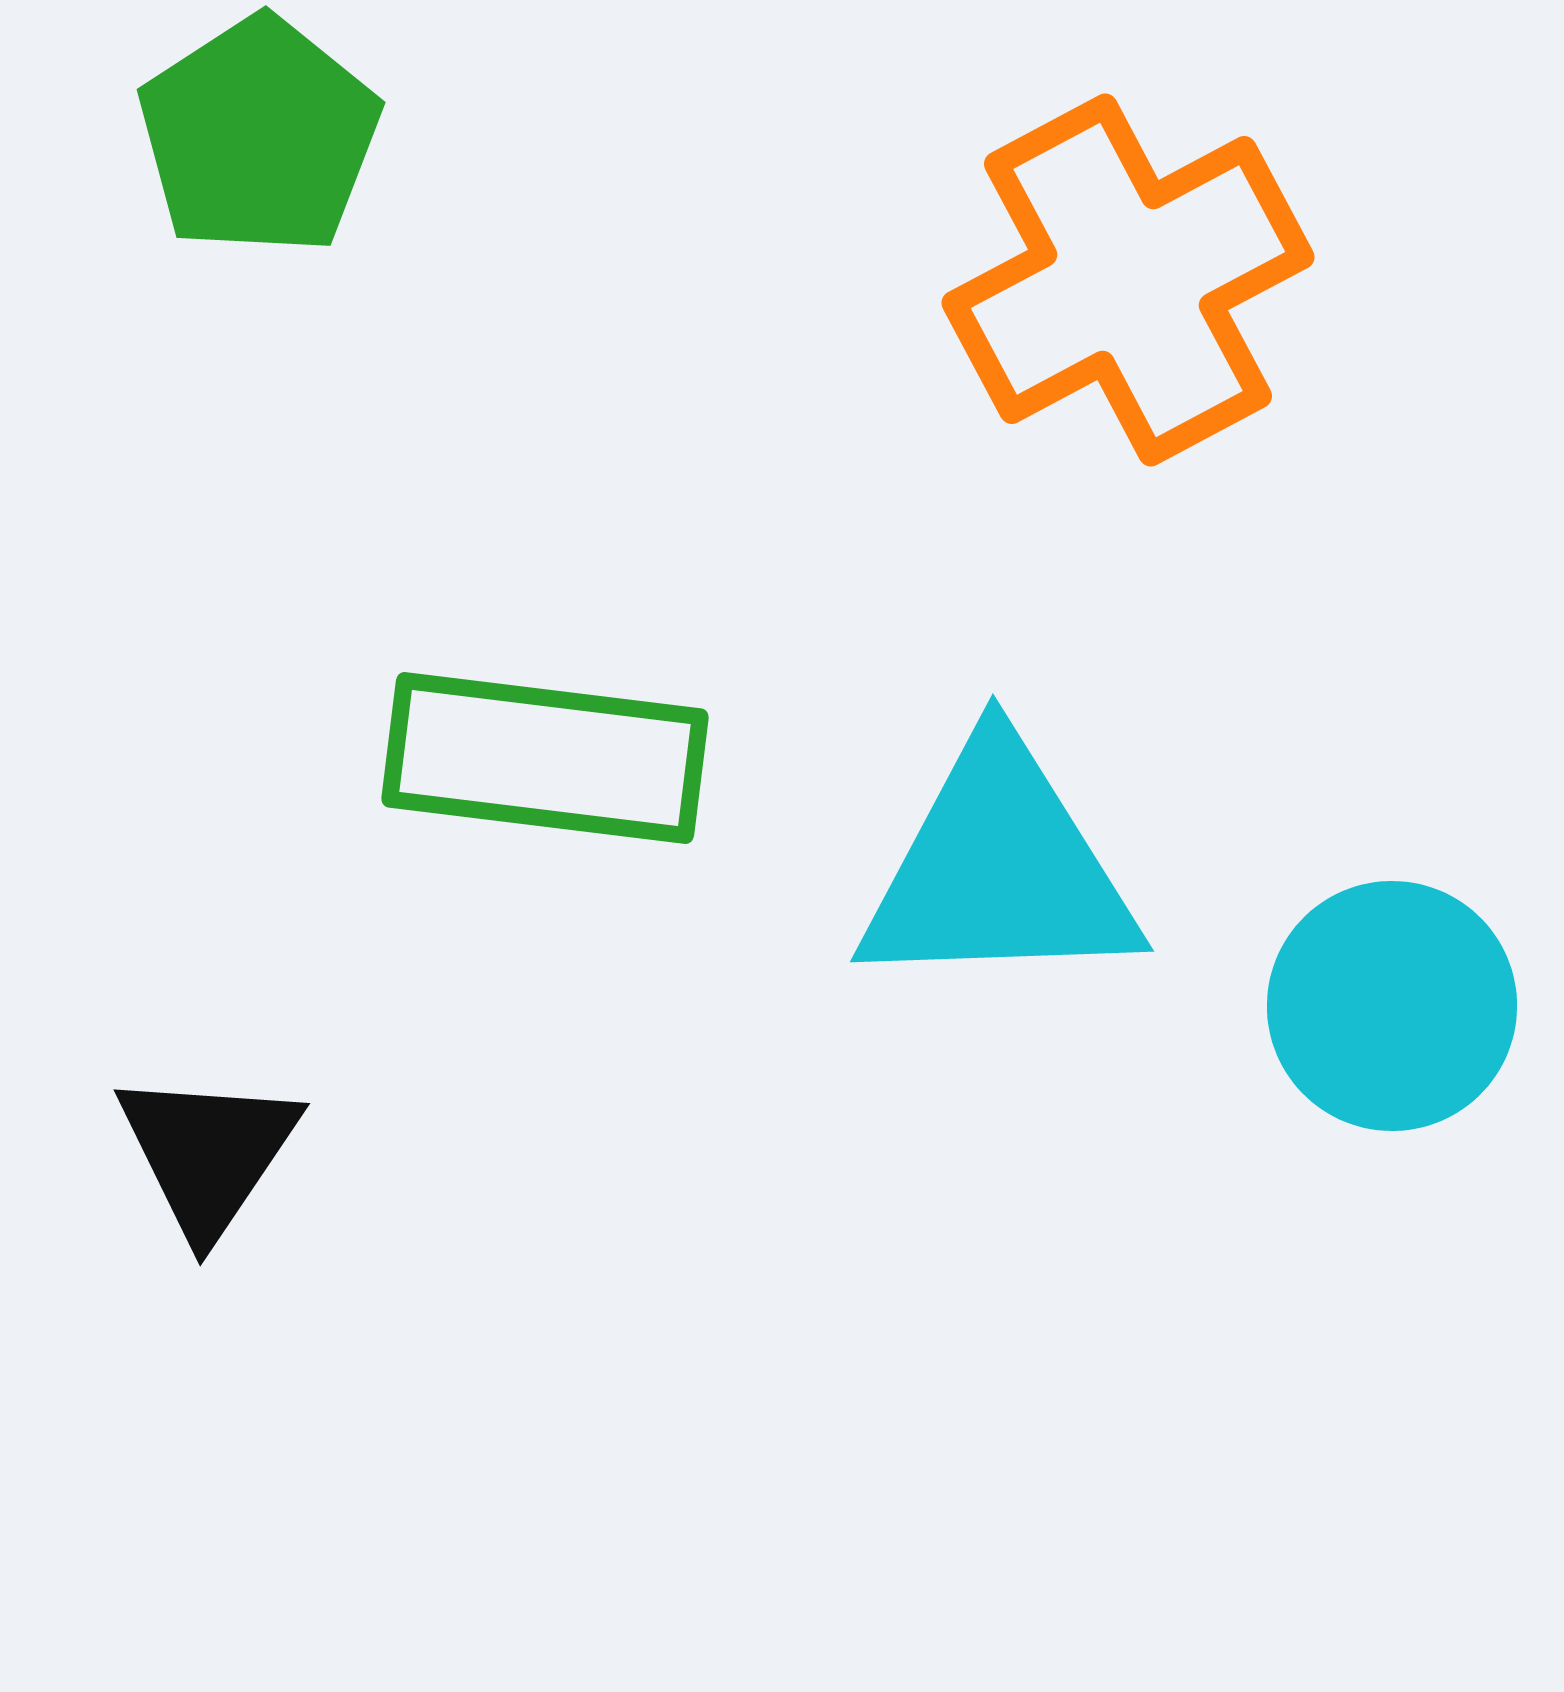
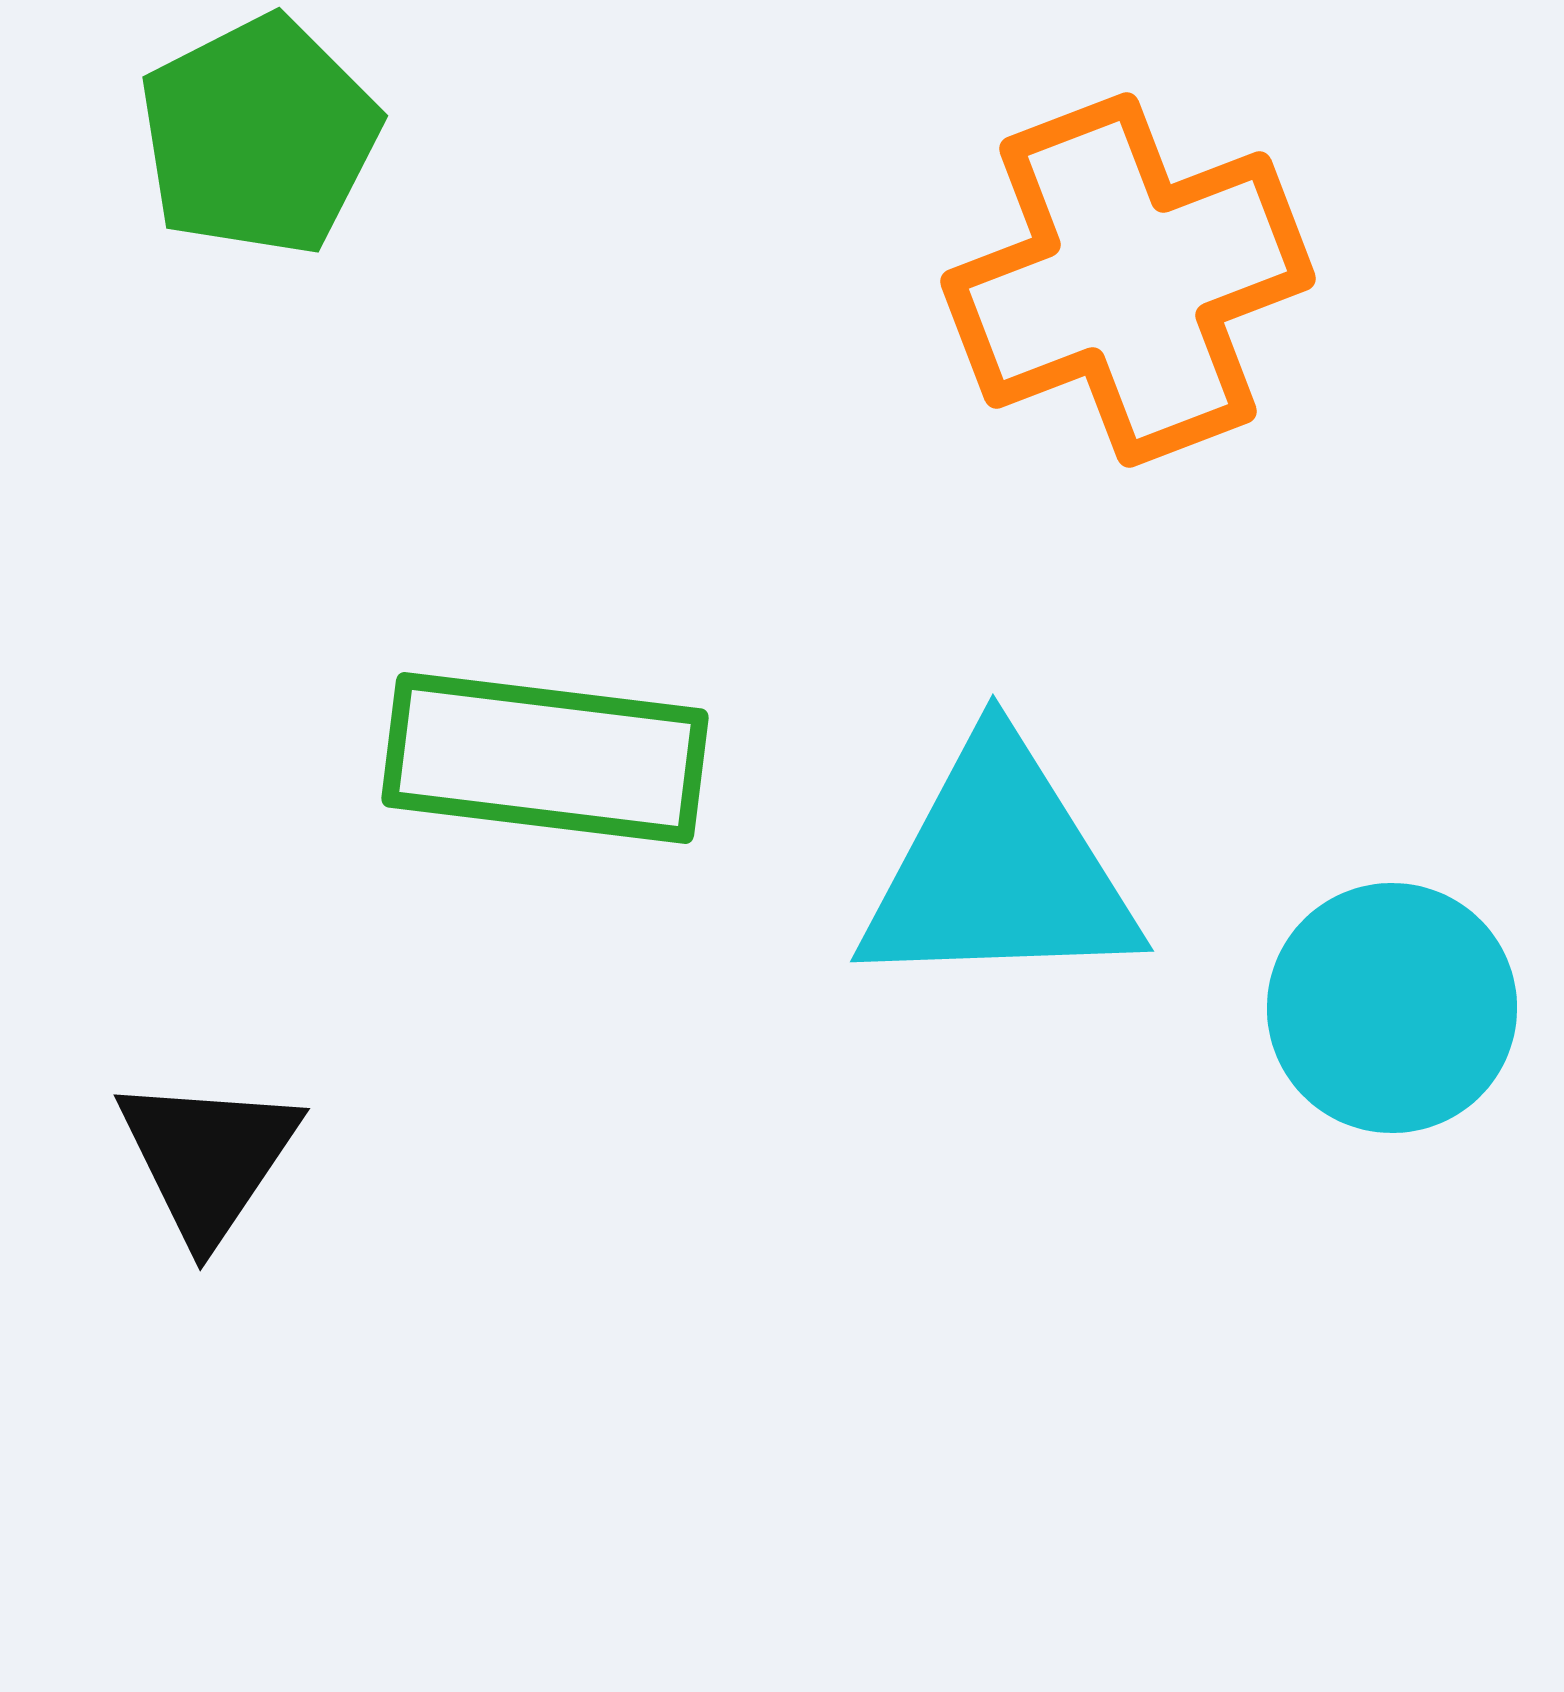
green pentagon: rotated 6 degrees clockwise
orange cross: rotated 7 degrees clockwise
cyan circle: moved 2 px down
black triangle: moved 5 px down
